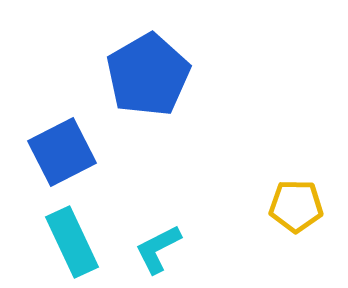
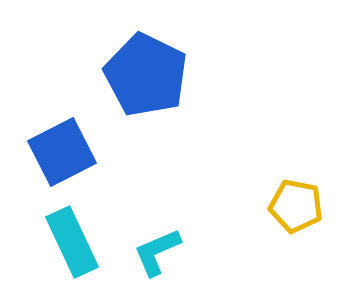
blue pentagon: moved 2 px left; rotated 16 degrees counterclockwise
yellow pentagon: rotated 10 degrees clockwise
cyan L-shape: moved 1 px left, 3 px down; rotated 4 degrees clockwise
